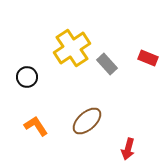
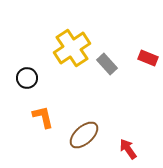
black circle: moved 1 px down
brown ellipse: moved 3 px left, 14 px down
orange L-shape: moved 7 px right, 9 px up; rotated 20 degrees clockwise
red arrow: rotated 130 degrees clockwise
